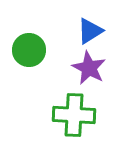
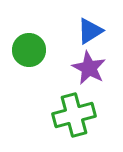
green cross: rotated 18 degrees counterclockwise
